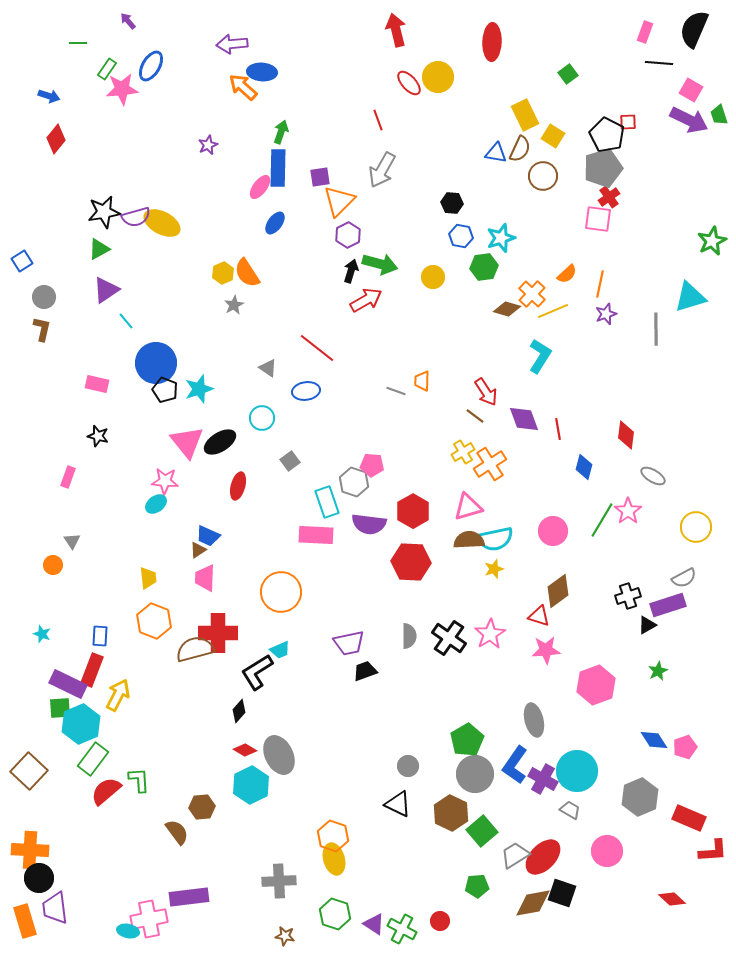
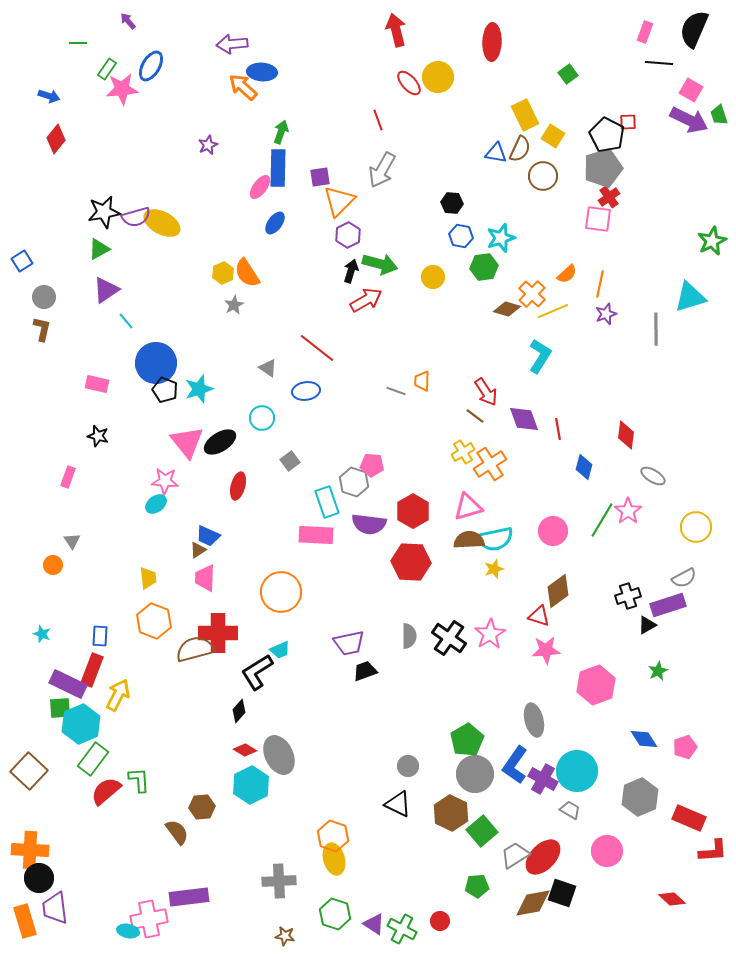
blue diamond at (654, 740): moved 10 px left, 1 px up
